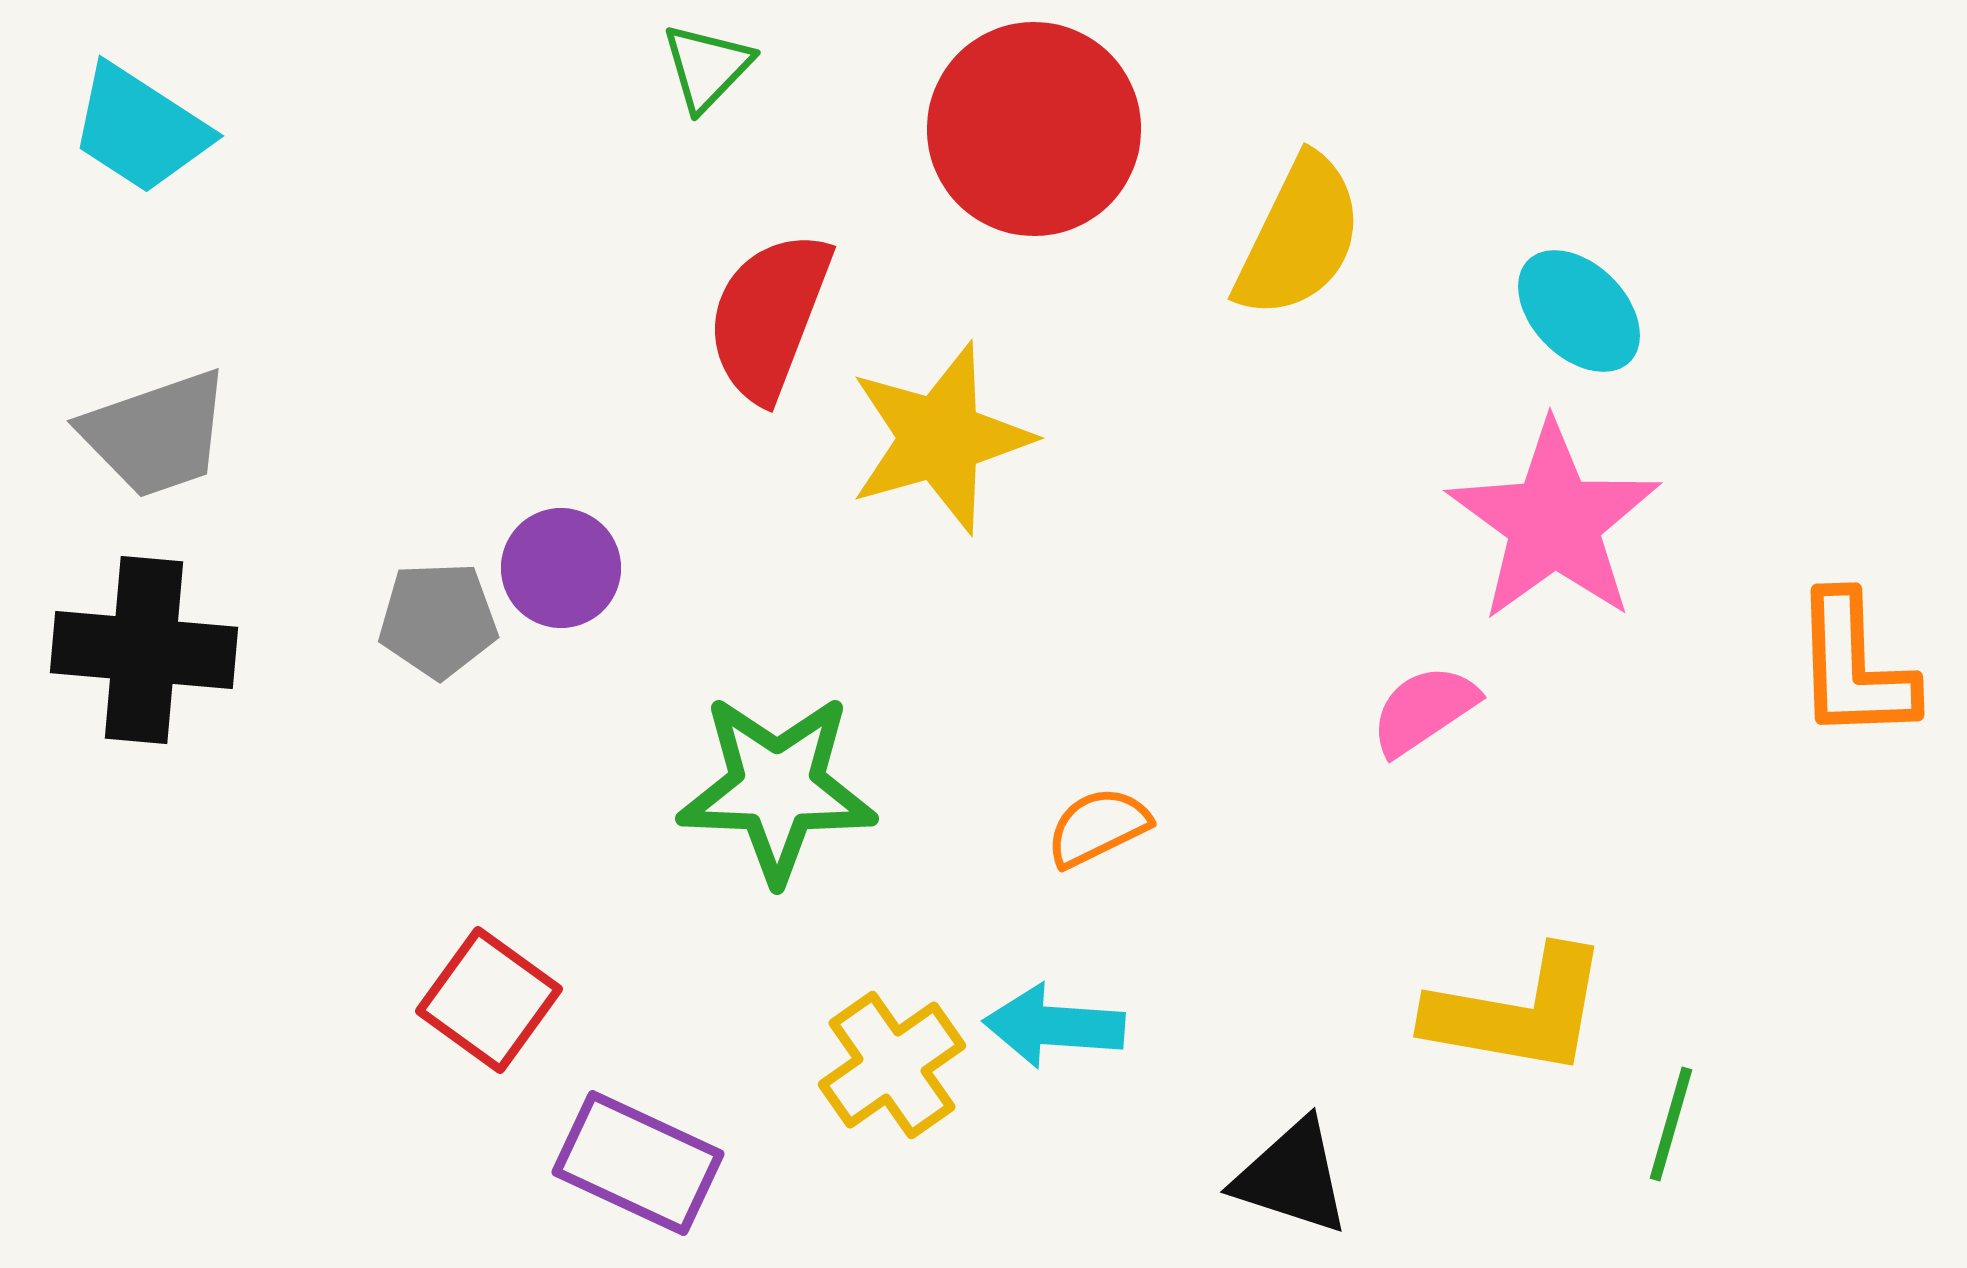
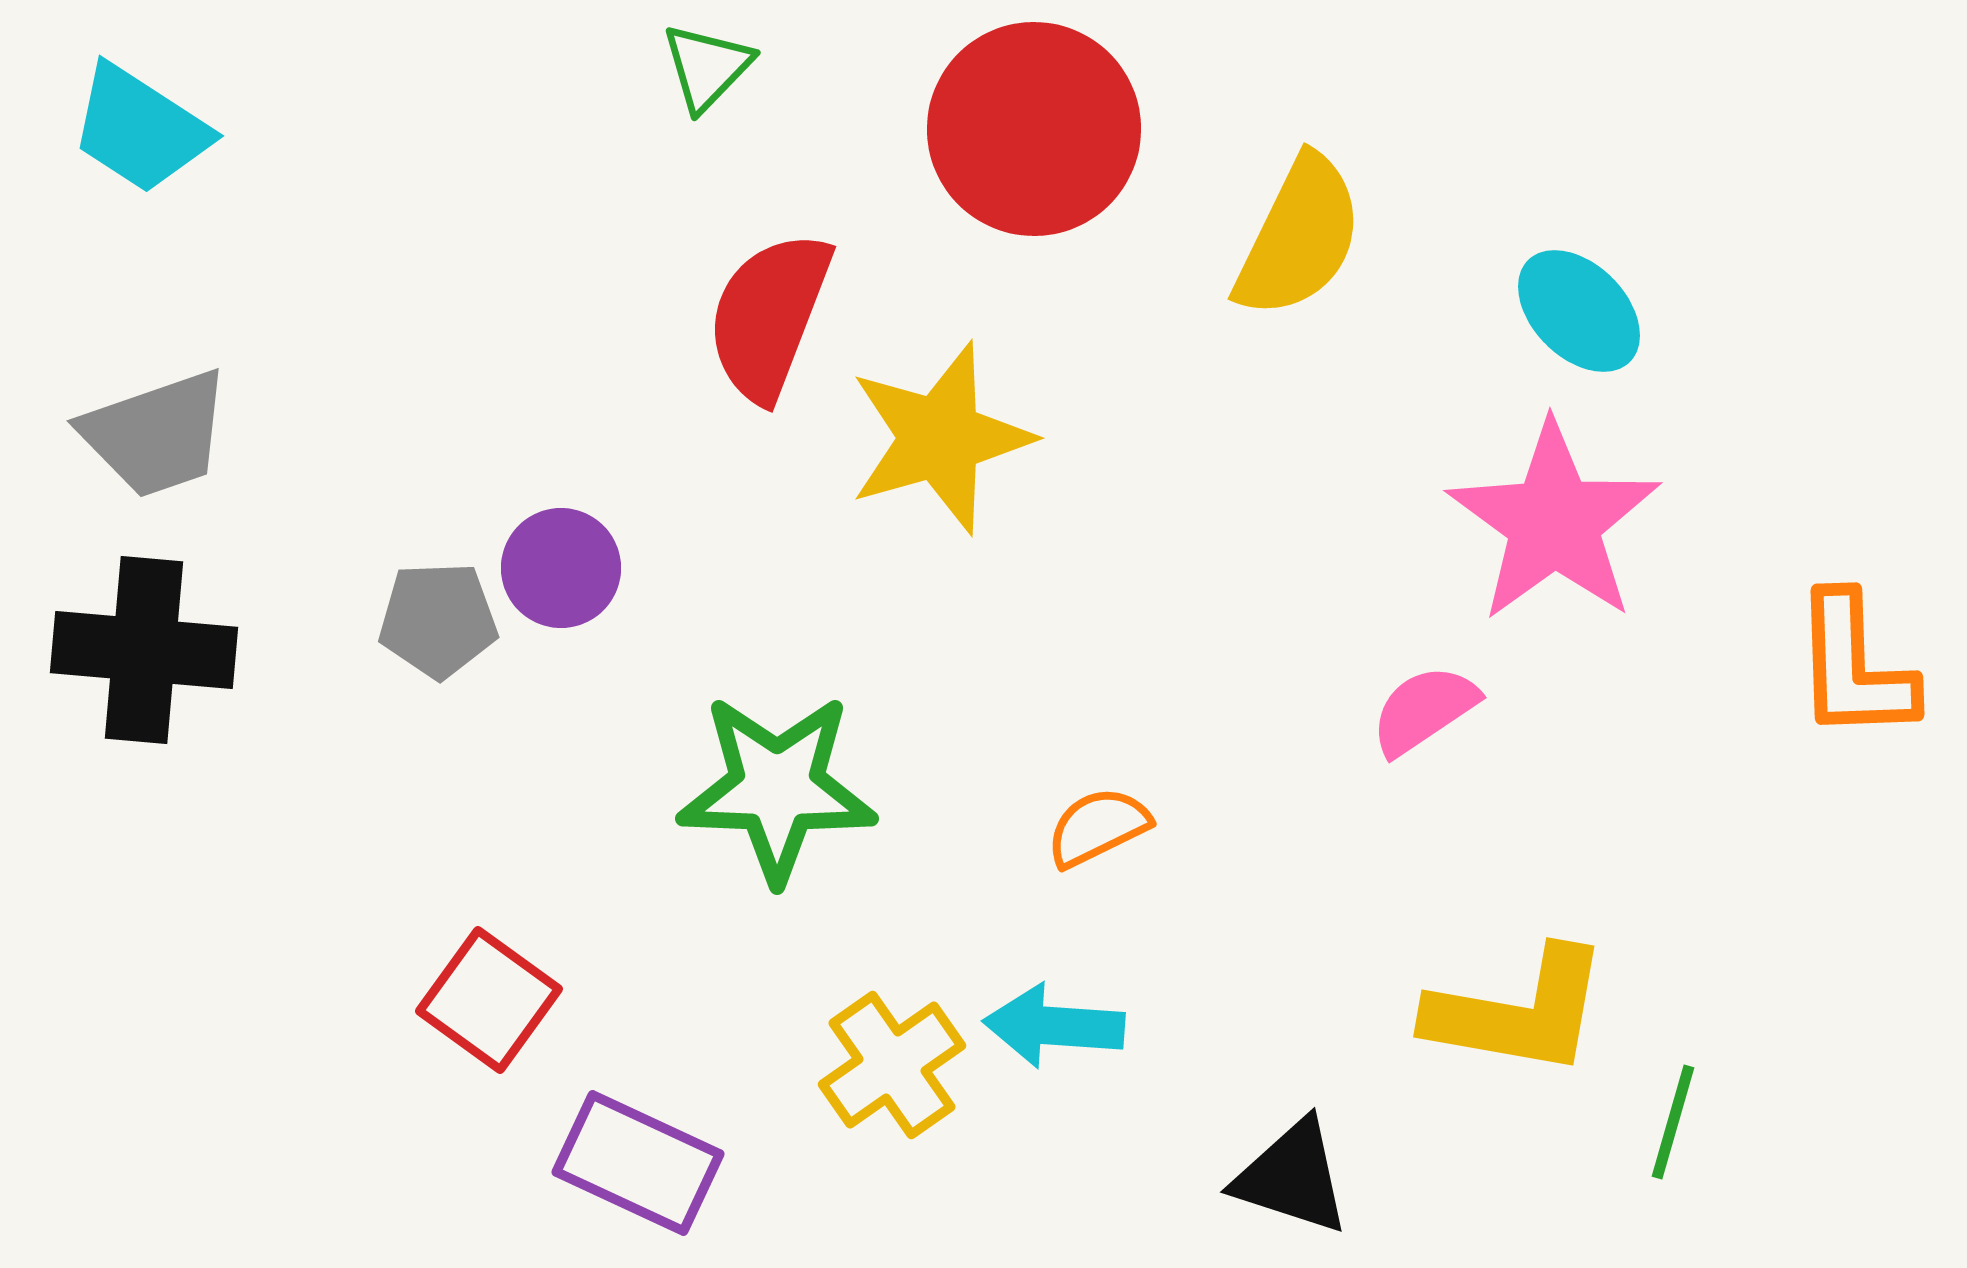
green line: moved 2 px right, 2 px up
